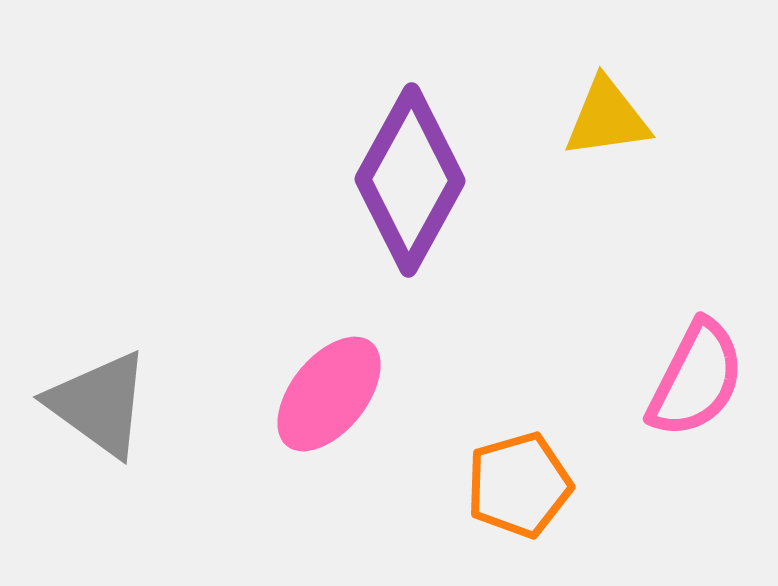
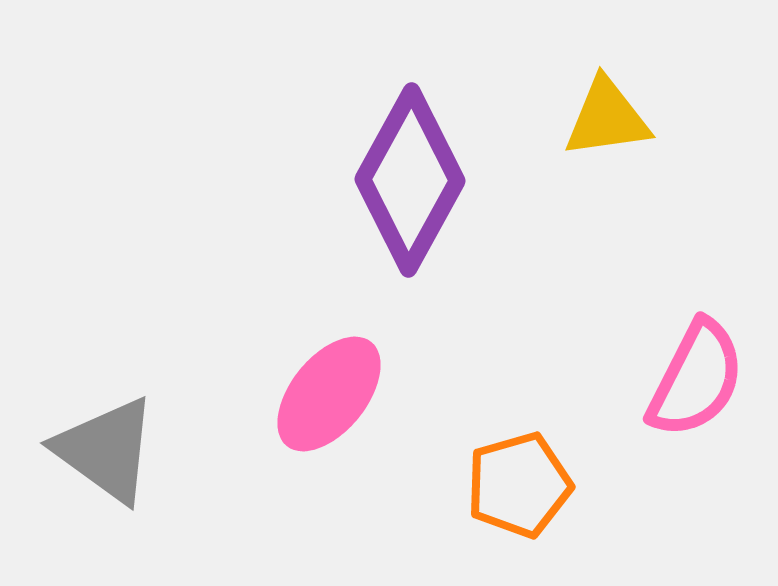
gray triangle: moved 7 px right, 46 px down
